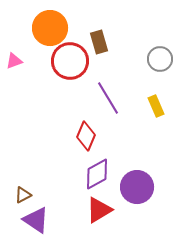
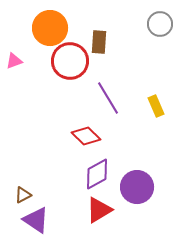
brown rectangle: rotated 20 degrees clockwise
gray circle: moved 35 px up
red diamond: rotated 68 degrees counterclockwise
